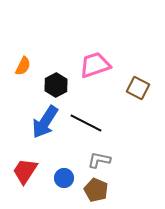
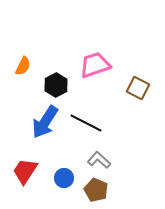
gray L-shape: rotated 30 degrees clockwise
